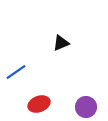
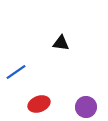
black triangle: rotated 30 degrees clockwise
